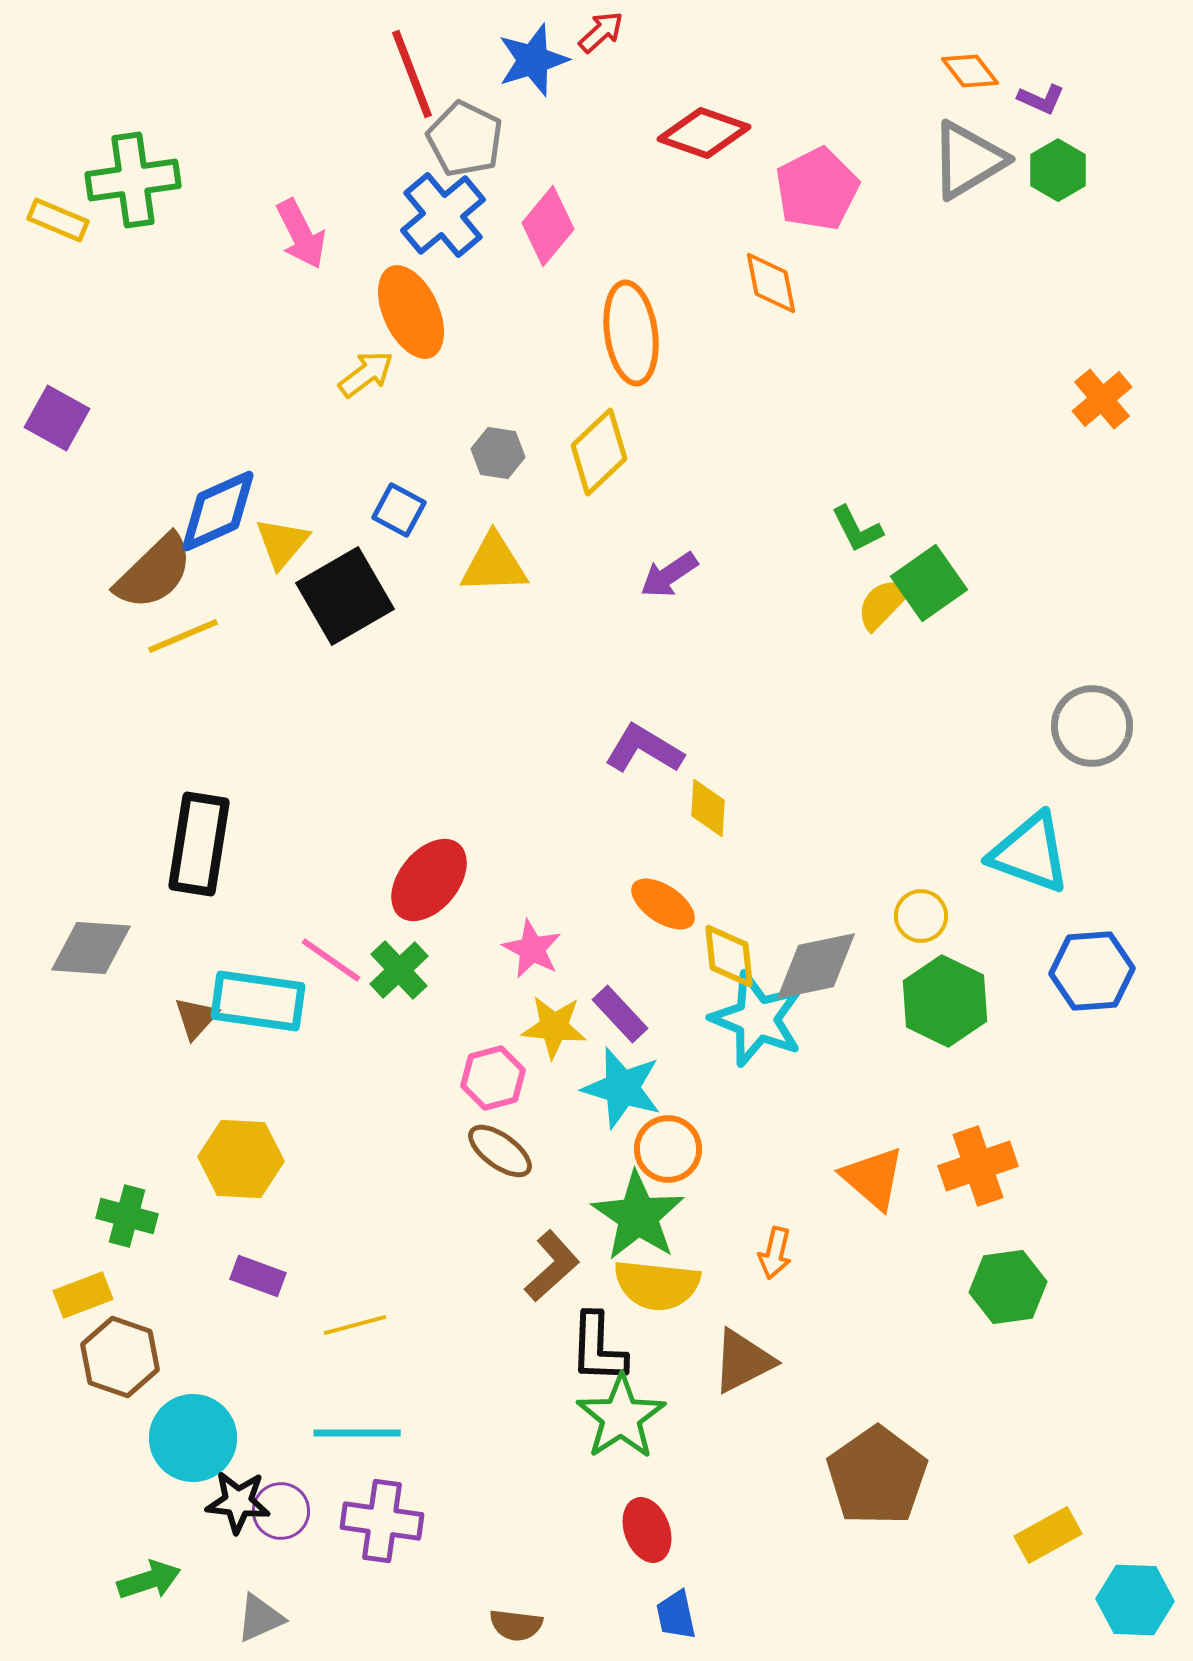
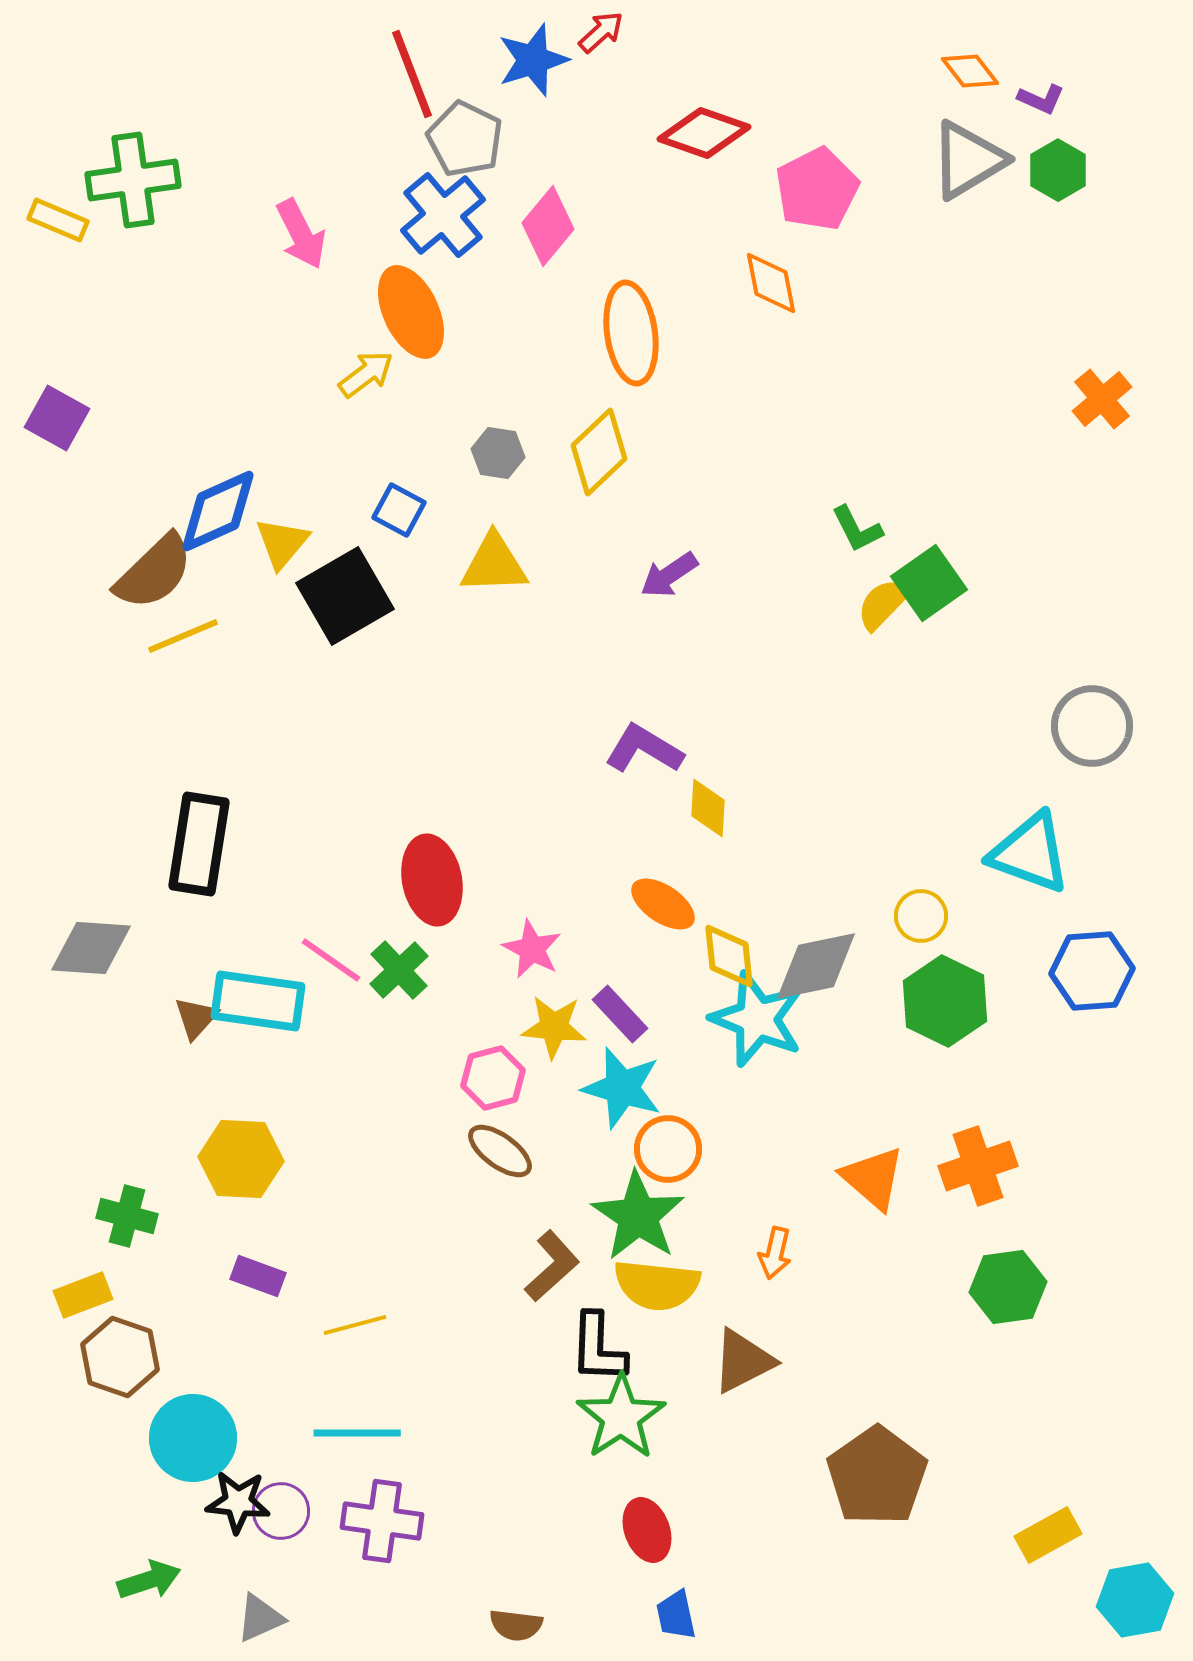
red ellipse at (429, 880): moved 3 px right; rotated 50 degrees counterclockwise
cyan hexagon at (1135, 1600): rotated 12 degrees counterclockwise
